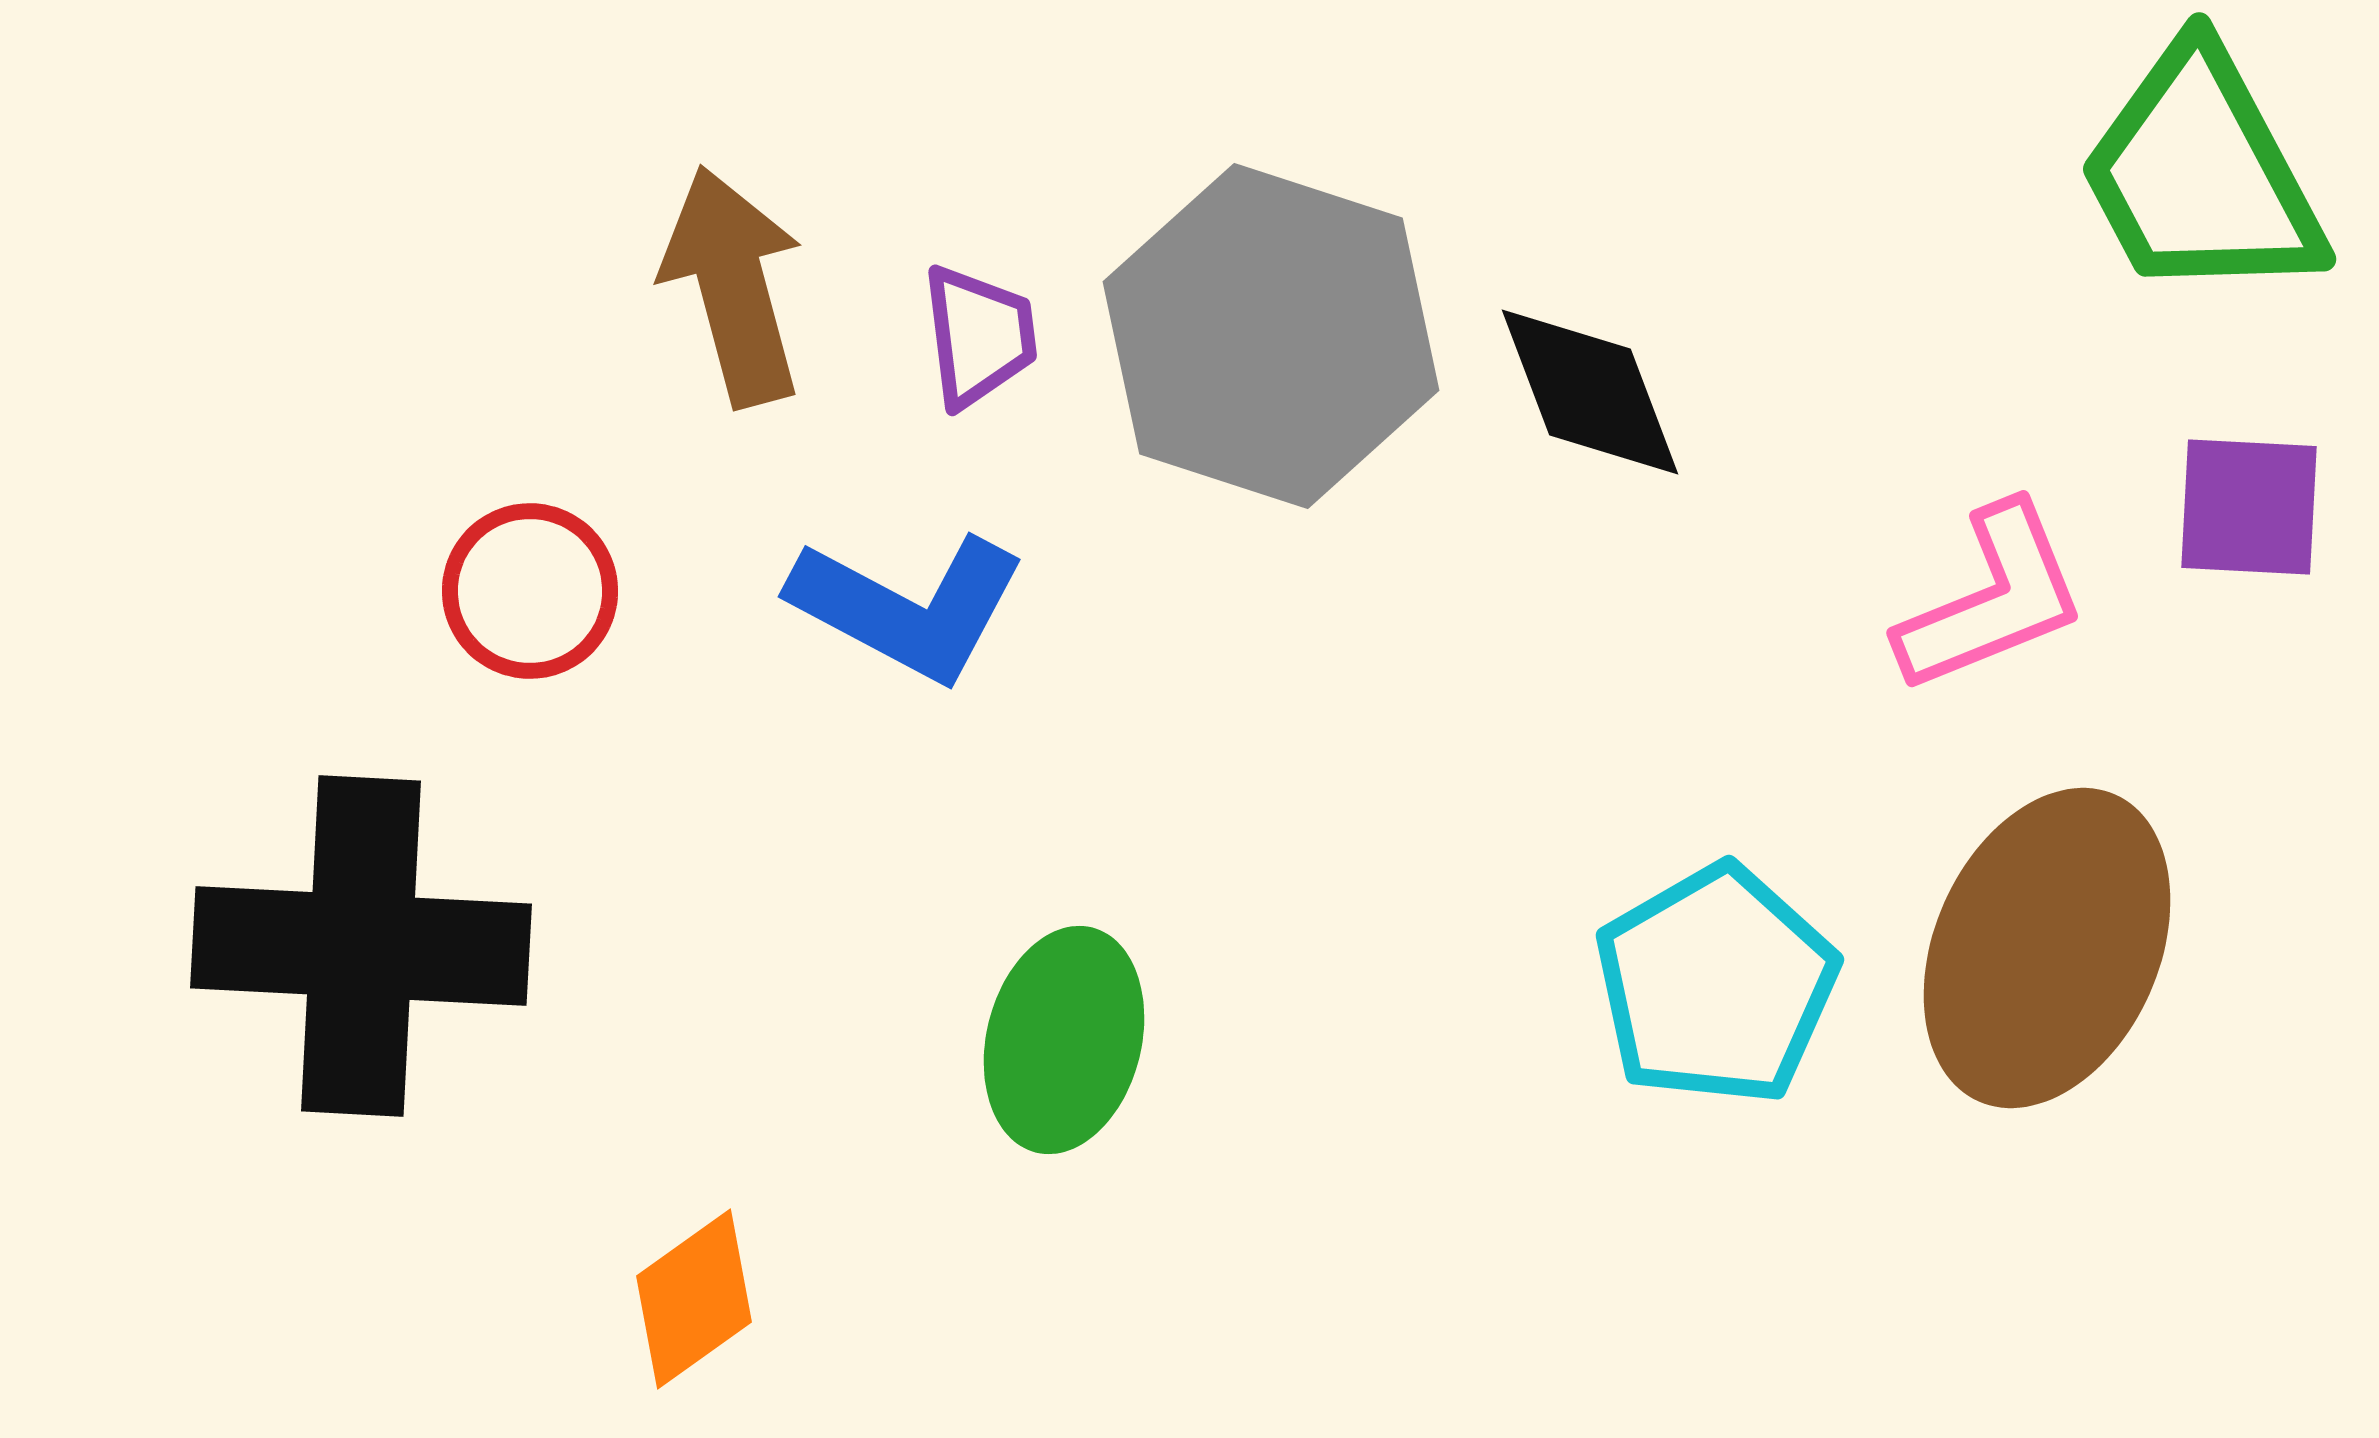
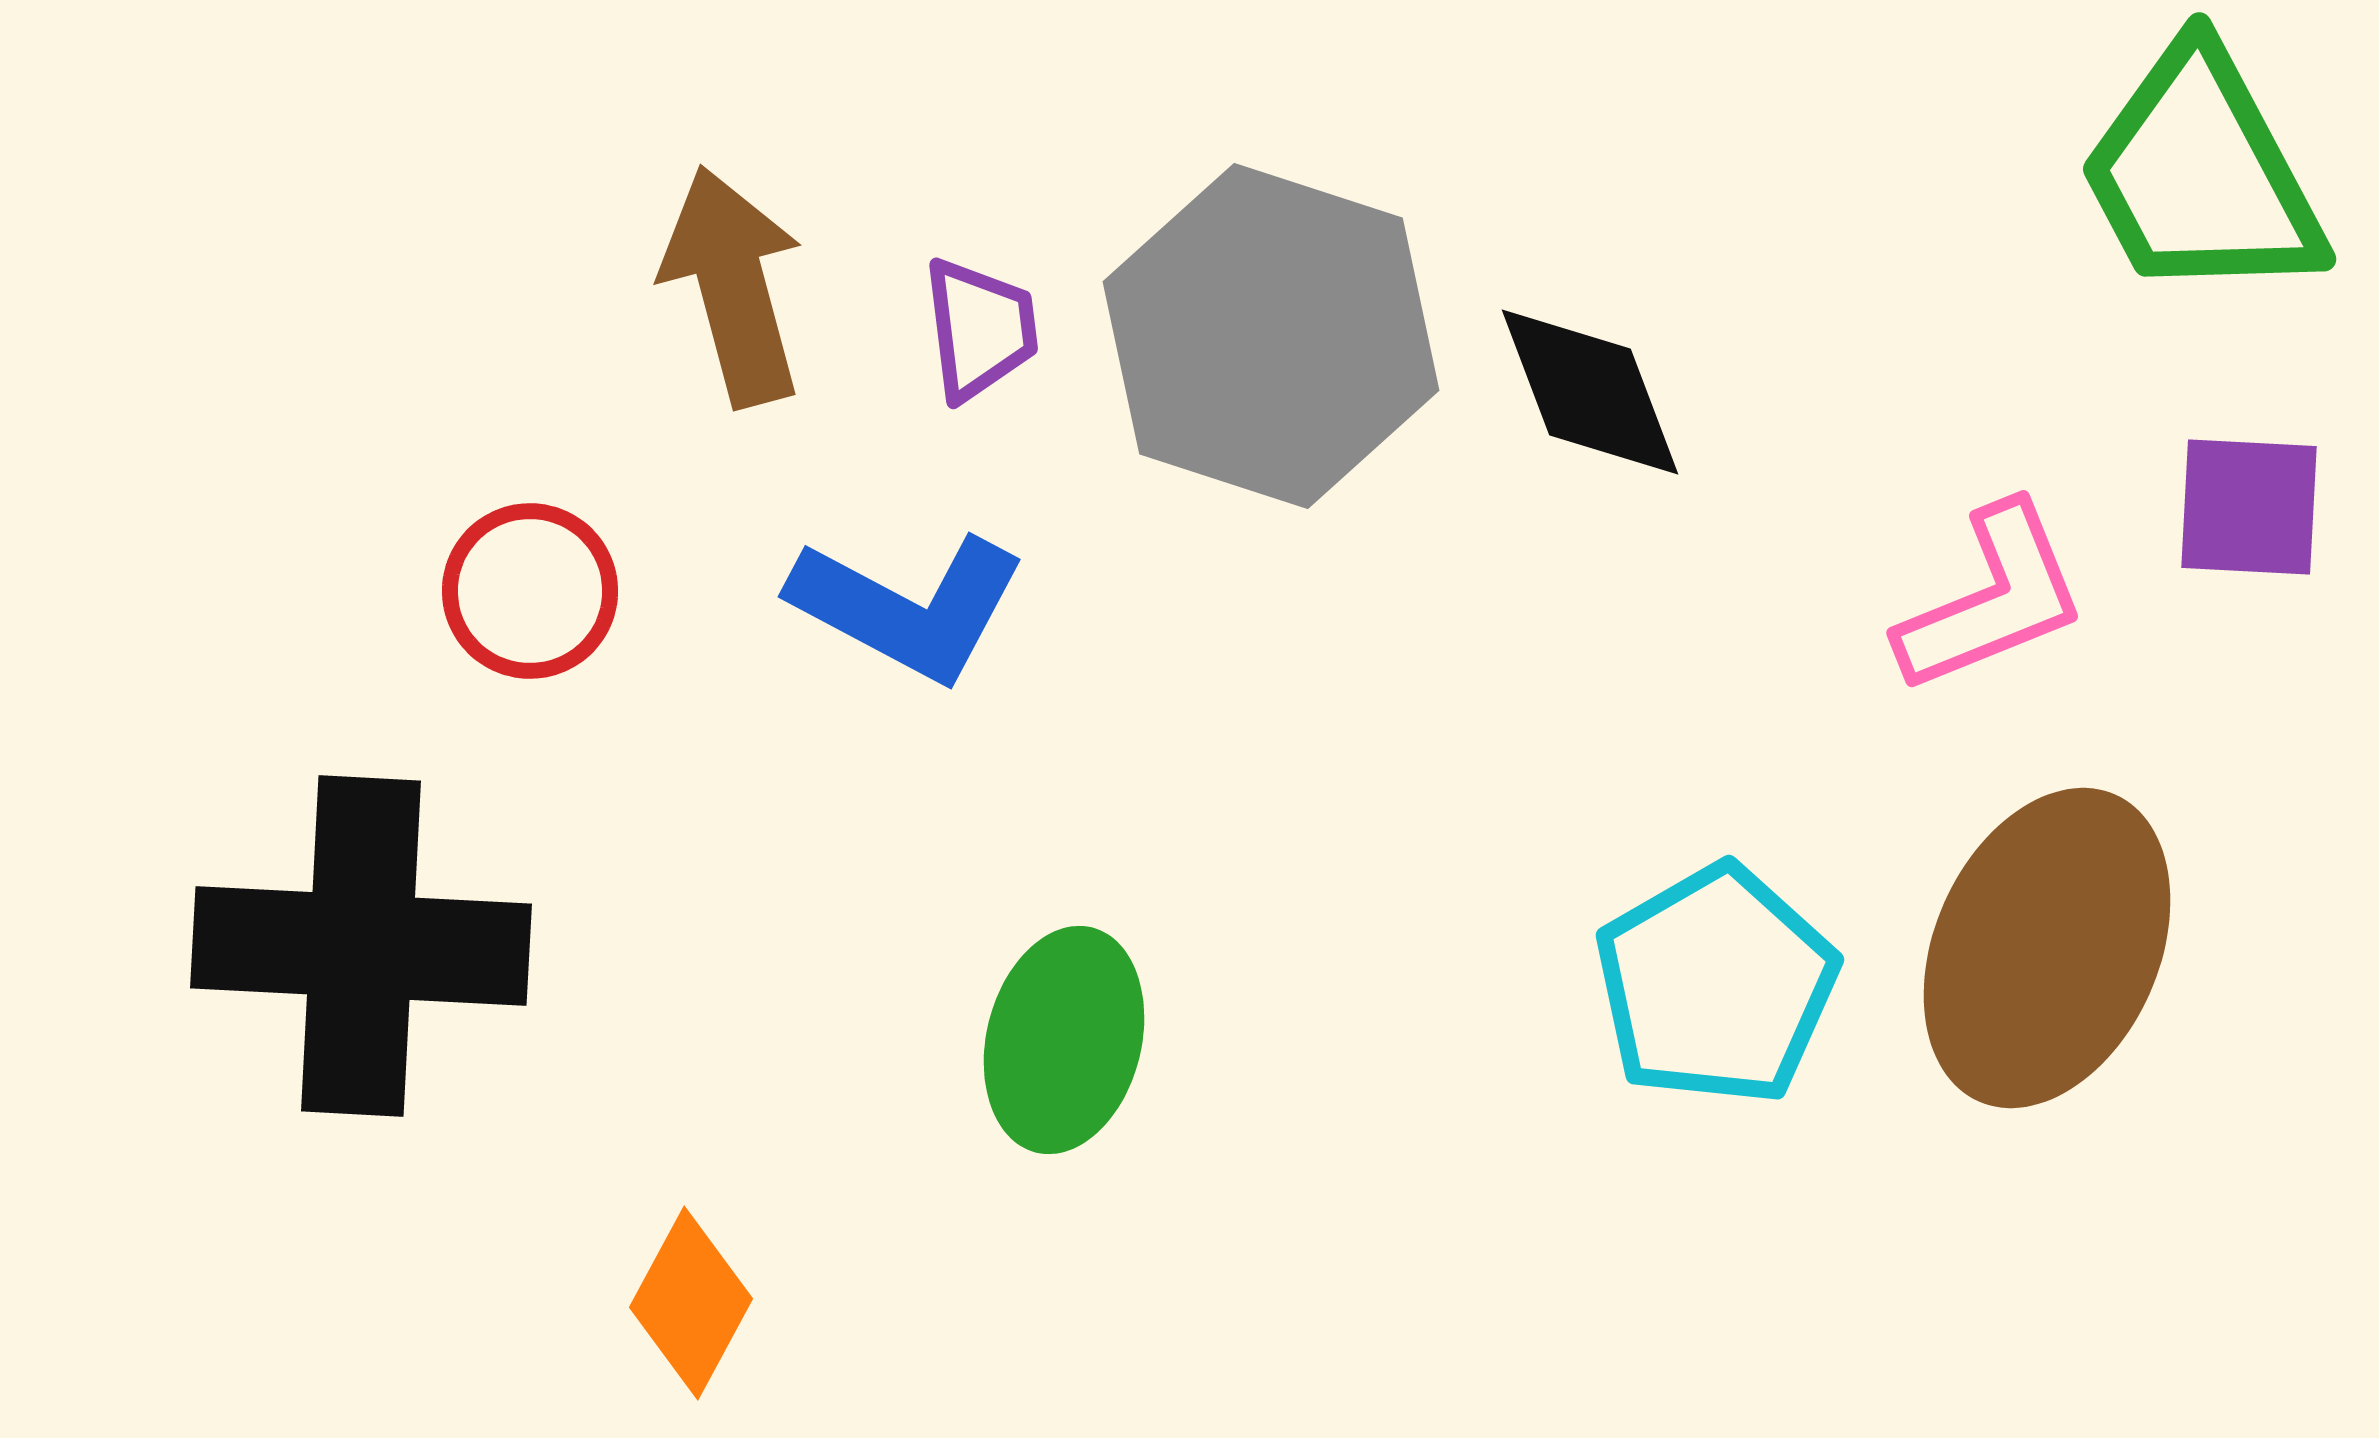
purple trapezoid: moved 1 px right, 7 px up
orange diamond: moved 3 px left, 4 px down; rotated 26 degrees counterclockwise
